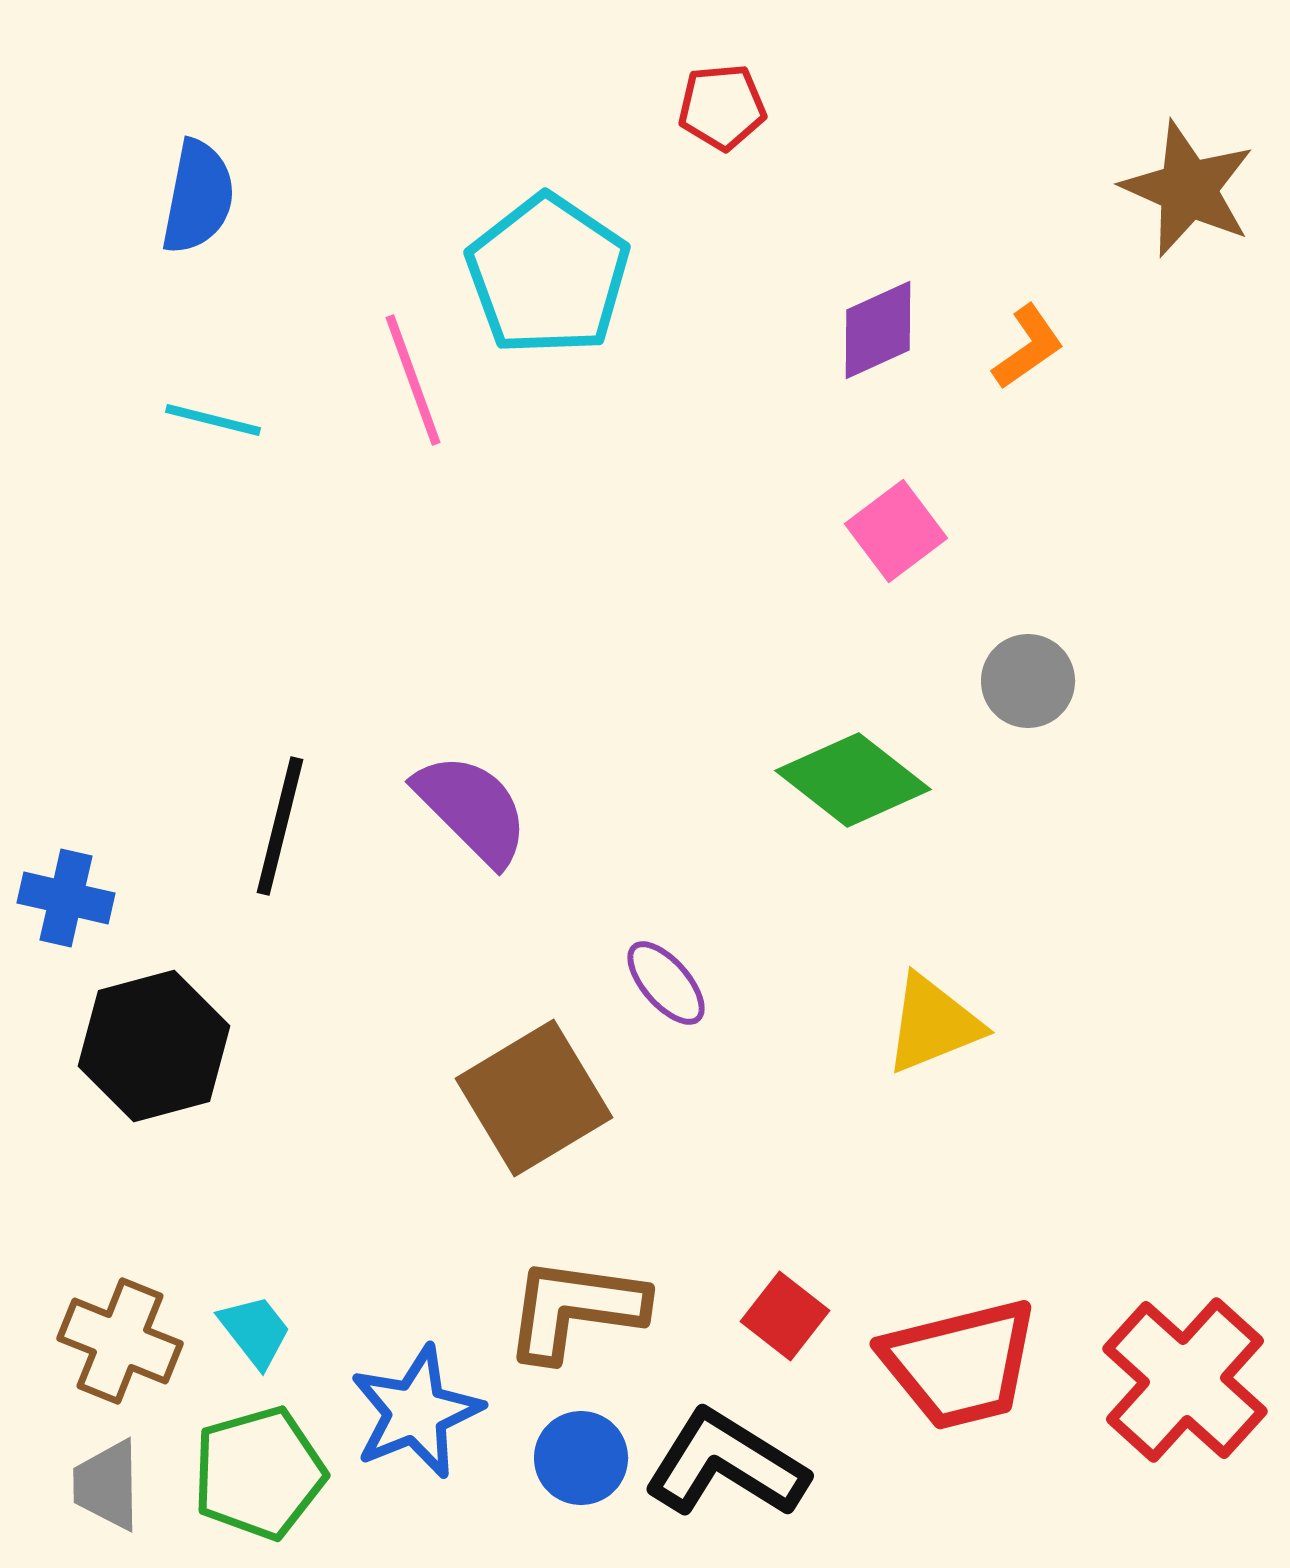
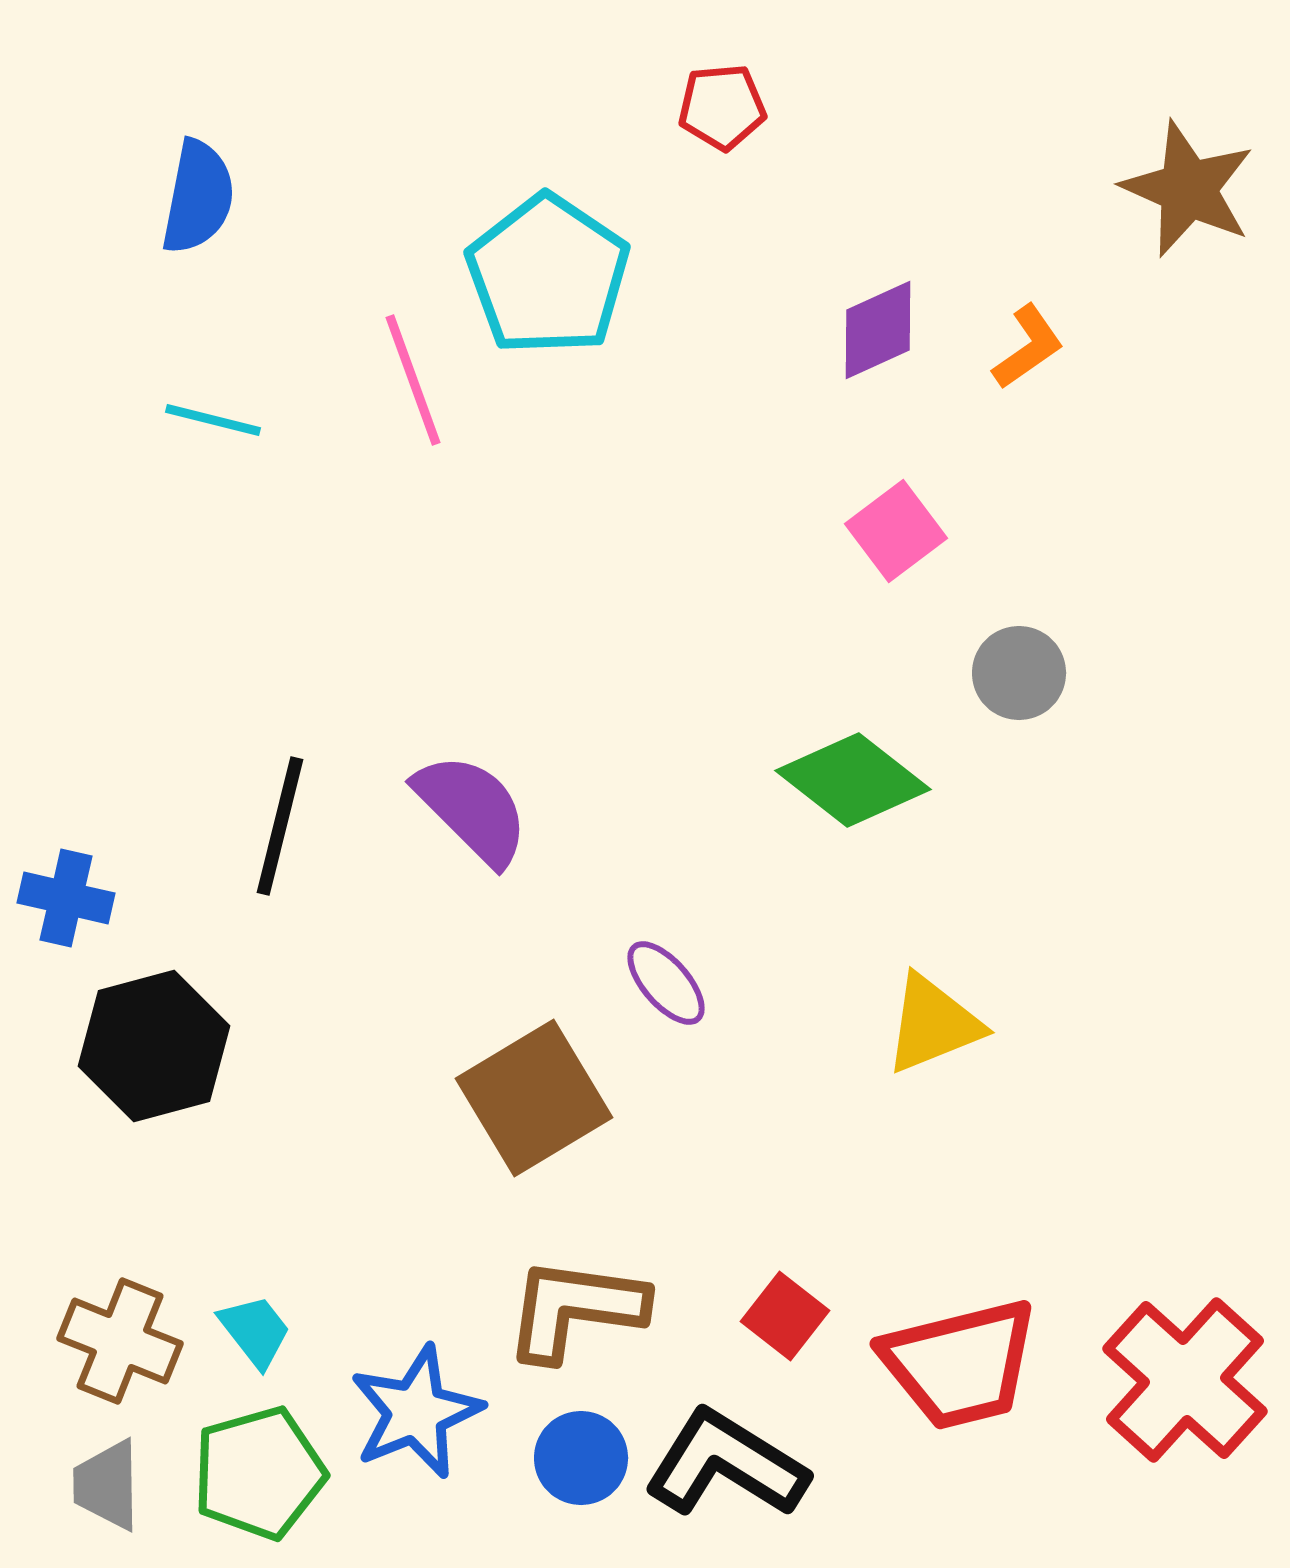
gray circle: moved 9 px left, 8 px up
